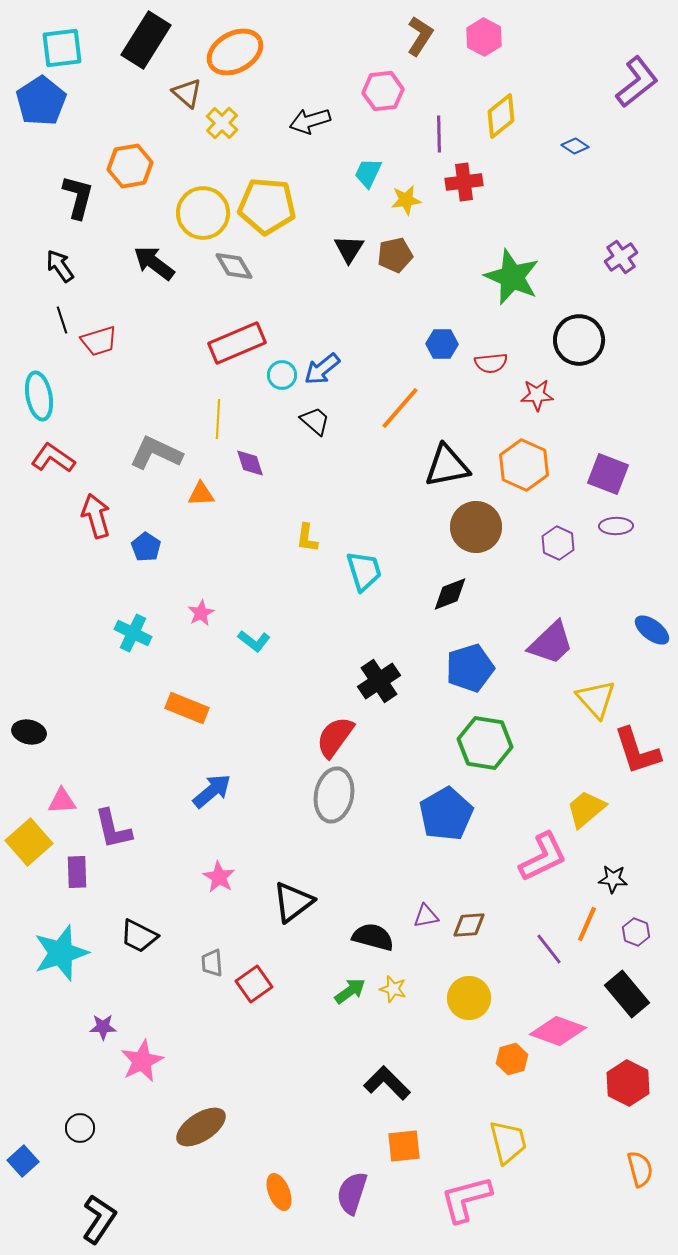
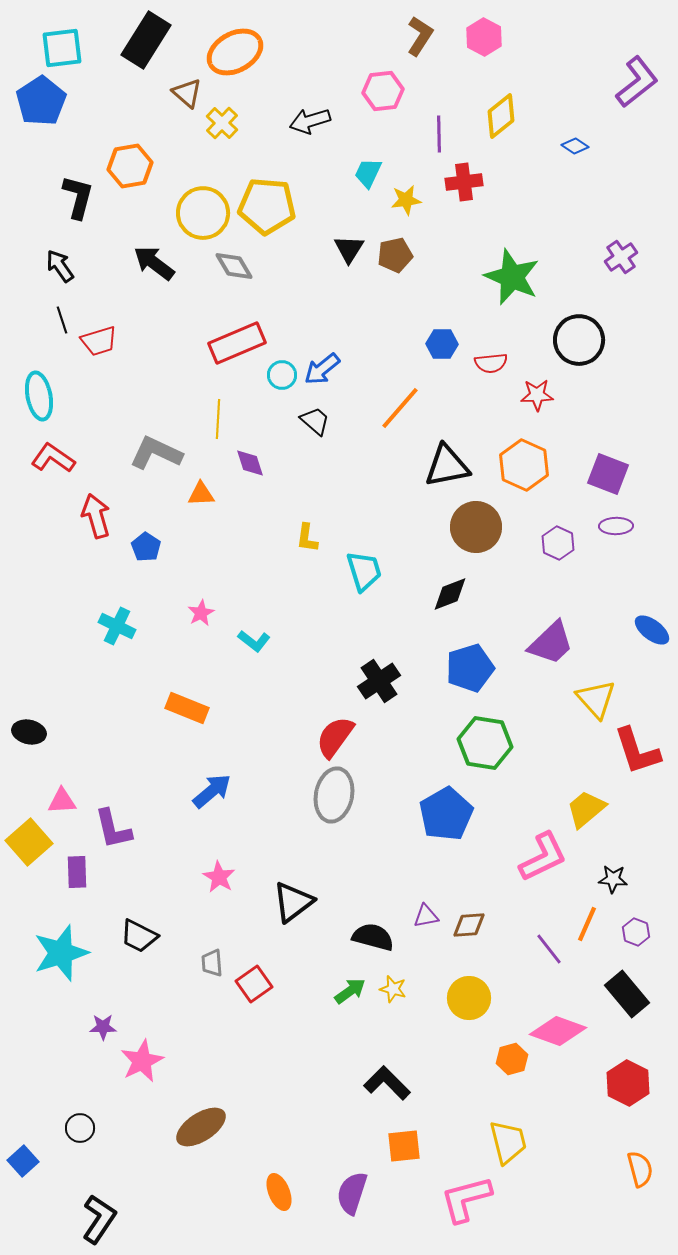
cyan cross at (133, 633): moved 16 px left, 7 px up
